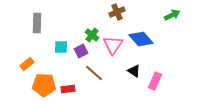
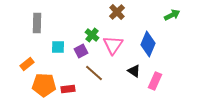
brown cross: rotated 21 degrees counterclockwise
blue diamond: moved 7 px right, 5 px down; rotated 65 degrees clockwise
cyan square: moved 3 px left
